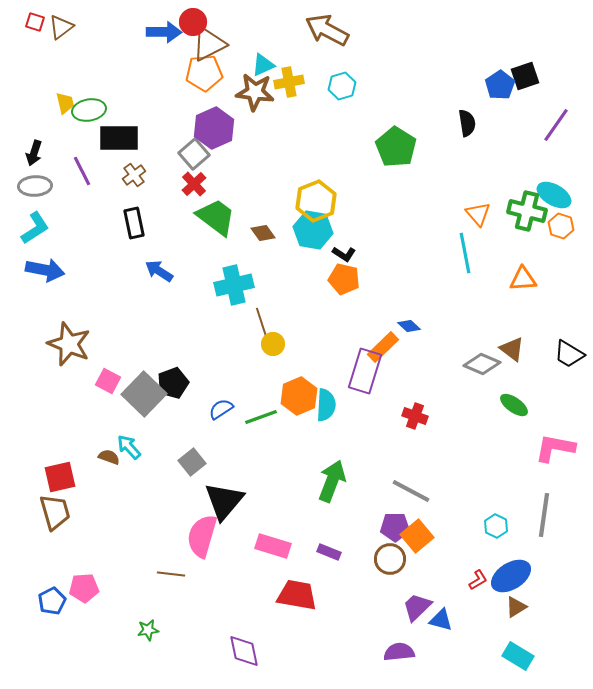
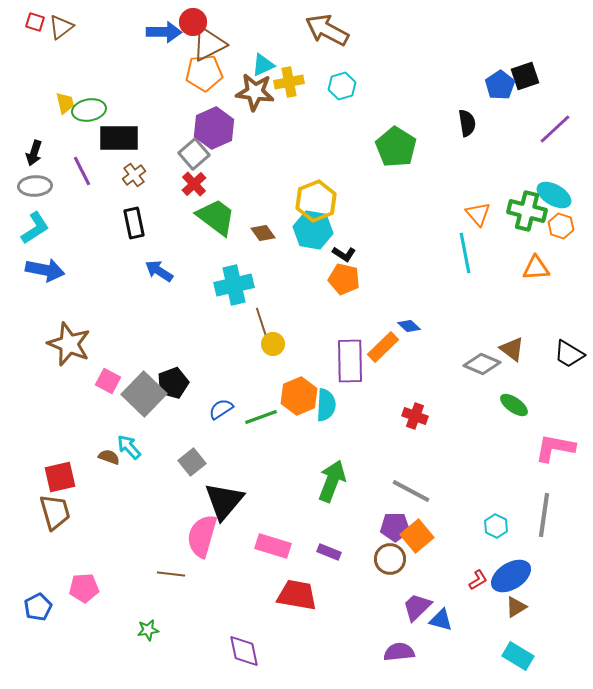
purple line at (556, 125): moved 1 px left, 4 px down; rotated 12 degrees clockwise
orange triangle at (523, 279): moved 13 px right, 11 px up
purple rectangle at (365, 371): moved 15 px left, 10 px up; rotated 18 degrees counterclockwise
blue pentagon at (52, 601): moved 14 px left, 6 px down
